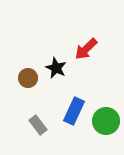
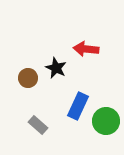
red arrow: rotated 50 degrees clockwise
blue rectangle: moved 4 px right, 5 px up
gray rectangle: rotated 12 degrees counterclockwise
